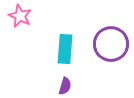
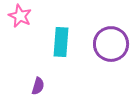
cyan rectangle: moved 4 px left, 7 px up
purple semicircle: moved 27 px left
